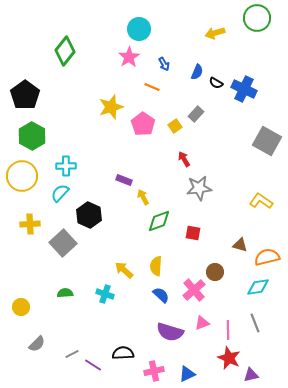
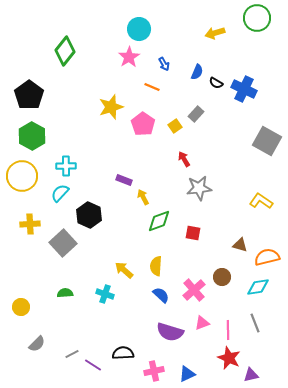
black pentagon at (25, 95): moved 4 px right
brown circle at (215, 272): moved 7 px right, 5 px down
